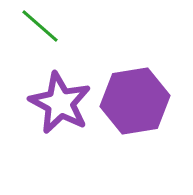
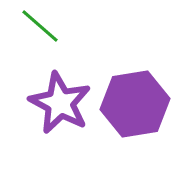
purple hexagon: moved 3 px down
